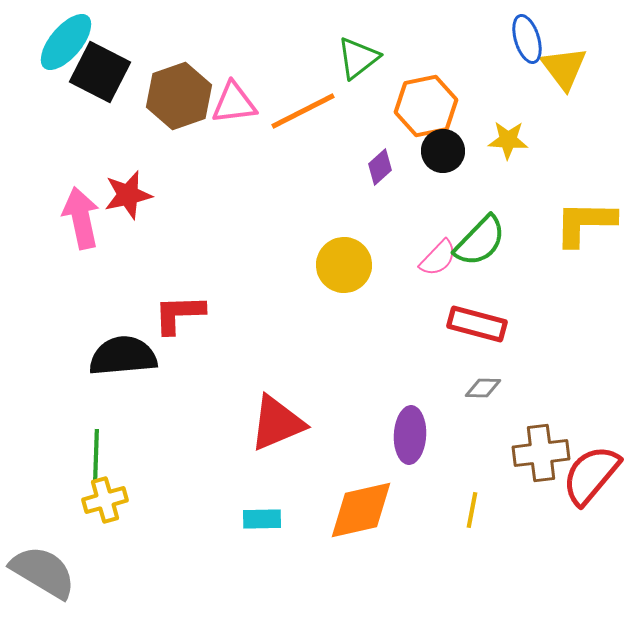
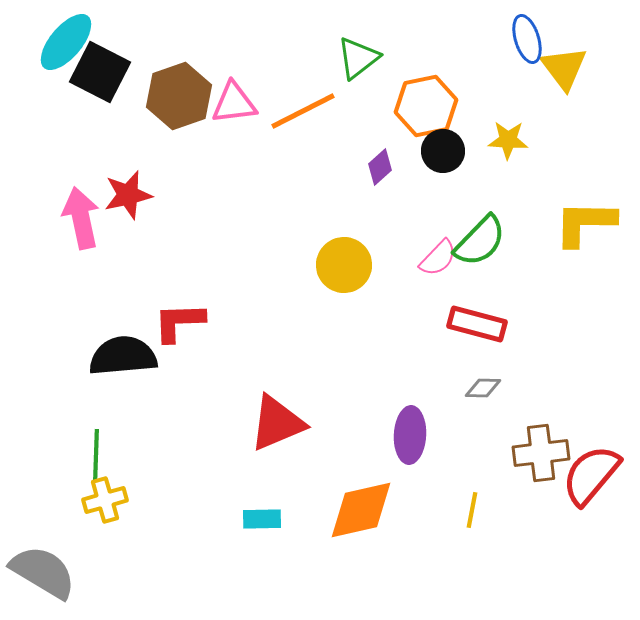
red L-shape: moved 8 px down
